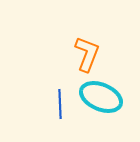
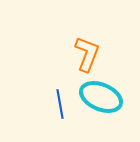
blue line: rotated 8 degrees counterclockwise
